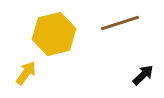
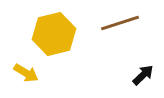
yellow arrow: rotated 85 degrees clockwise
